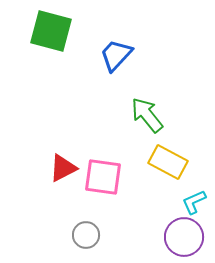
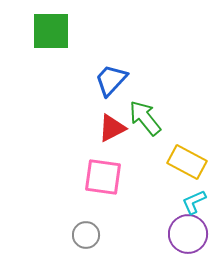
green square: rotated 15 degrees counterclockwise
blue trapezoid: moved 5 px left, 25 px down
green arrow: moved 2 px left, 3 px down
yellow rectangle: moved 19 px right
red triangle: moved 49 px right, 40 px up
purple circle: moved 4 px right, 3 px up
